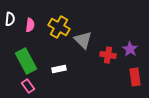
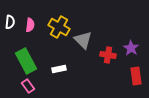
white semicircle: moved 3 px down
purple star: moved 1 px right, 1 px up
red rectangle: moved 1 px right, 1 px up
